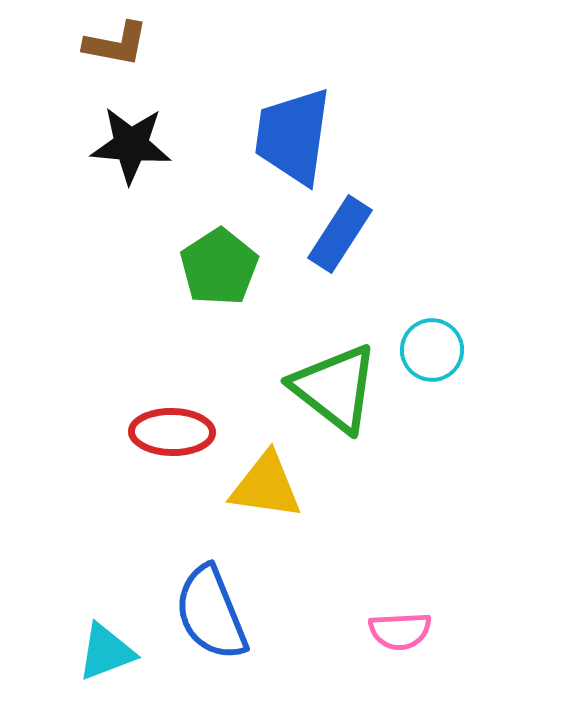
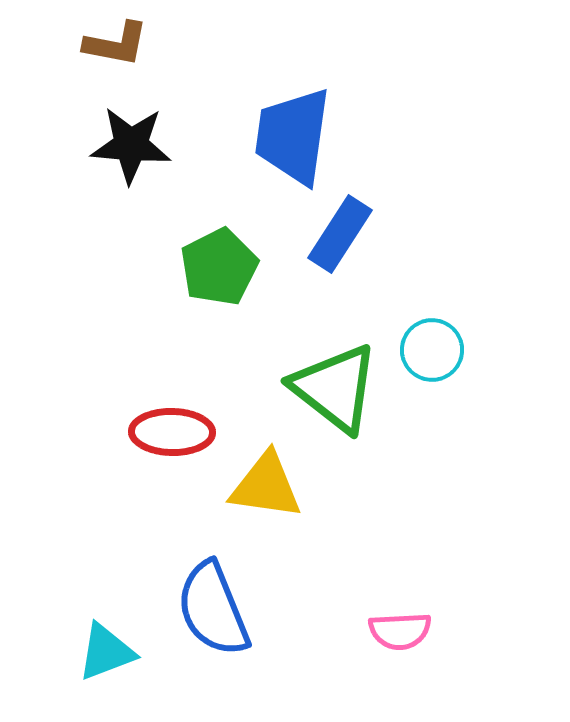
green pentagon: rotated 6 degrees clockwise
blue semicircle: moved 2 px right, 4 px up
